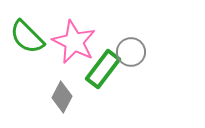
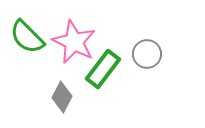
gray circle: moved 16 px right, 2 px down
